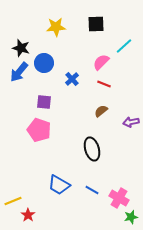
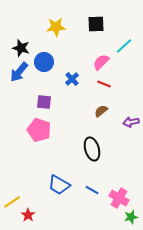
blue circle: moved 1 px up
yellow line: moved 1 px left, 1 px down; rotated 12 degrees counterclockwise
